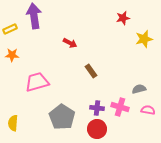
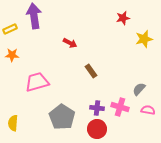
gray semicircle: rotated 32 degrees counterclockwise
